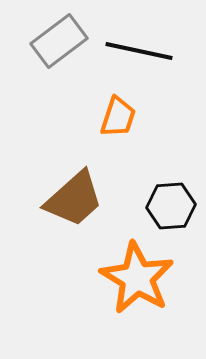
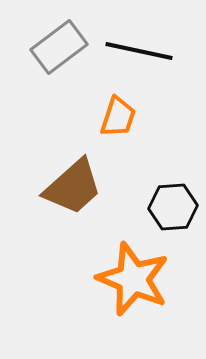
gray rectangle: moved 6 px down
brown trapezoid: moved 1 px left, 12 px up
black hexagon: moved 2 px right, 1 px down
orange star: moved 4 px left, 1 px down; rotated 8 degrees counterclockwise
